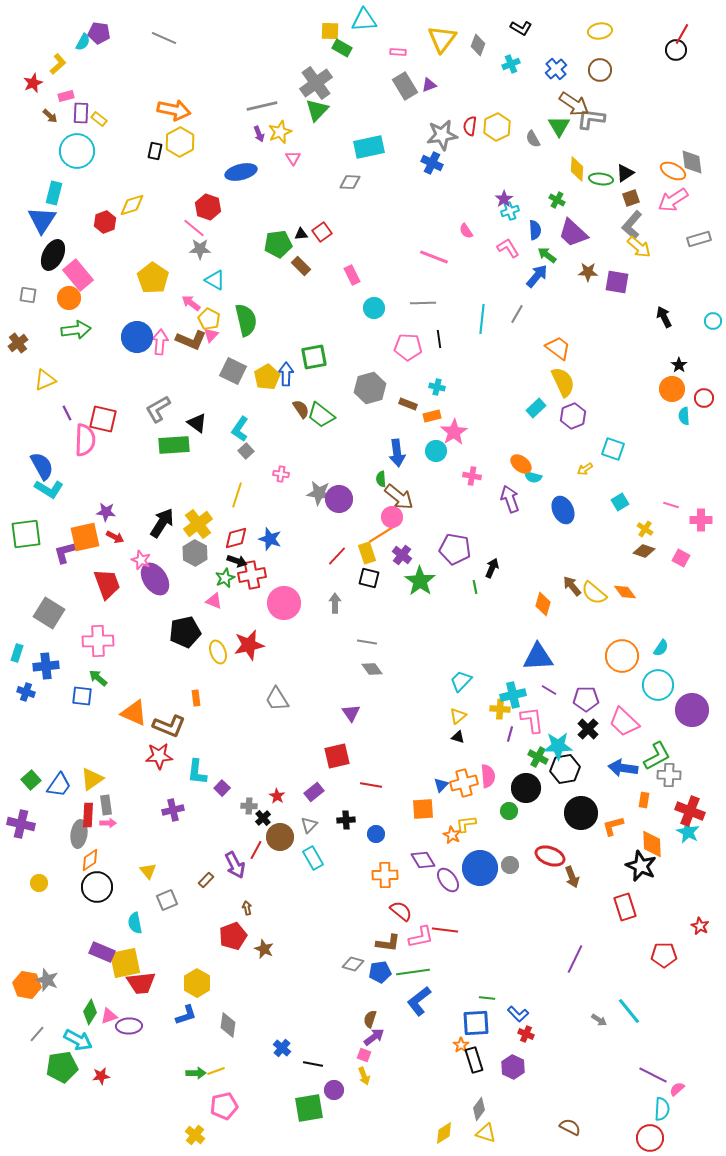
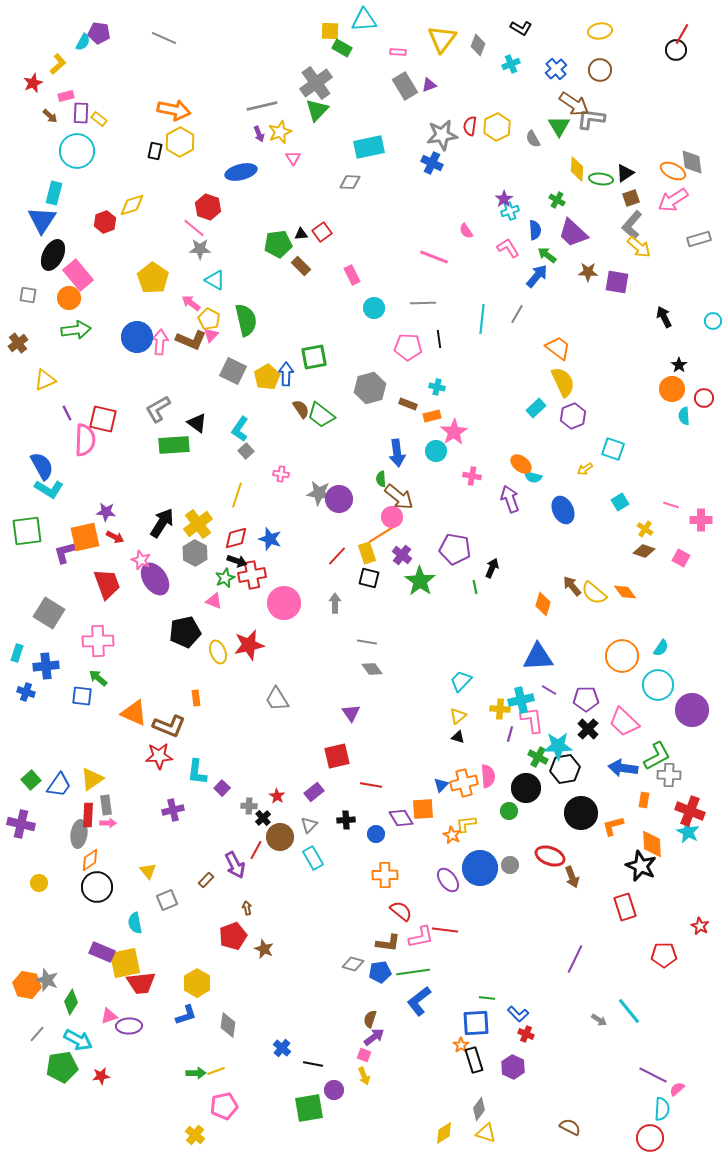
green square at (26, 534): moved 1 px right, 3 px up
cyan cross at (513, 695): moved 8 px right, 5 px down
purple diamond at (423, 860): moved 22 px left, 42 px up
green diamond at (90, 1012): moved 19 px left, 10 px up
